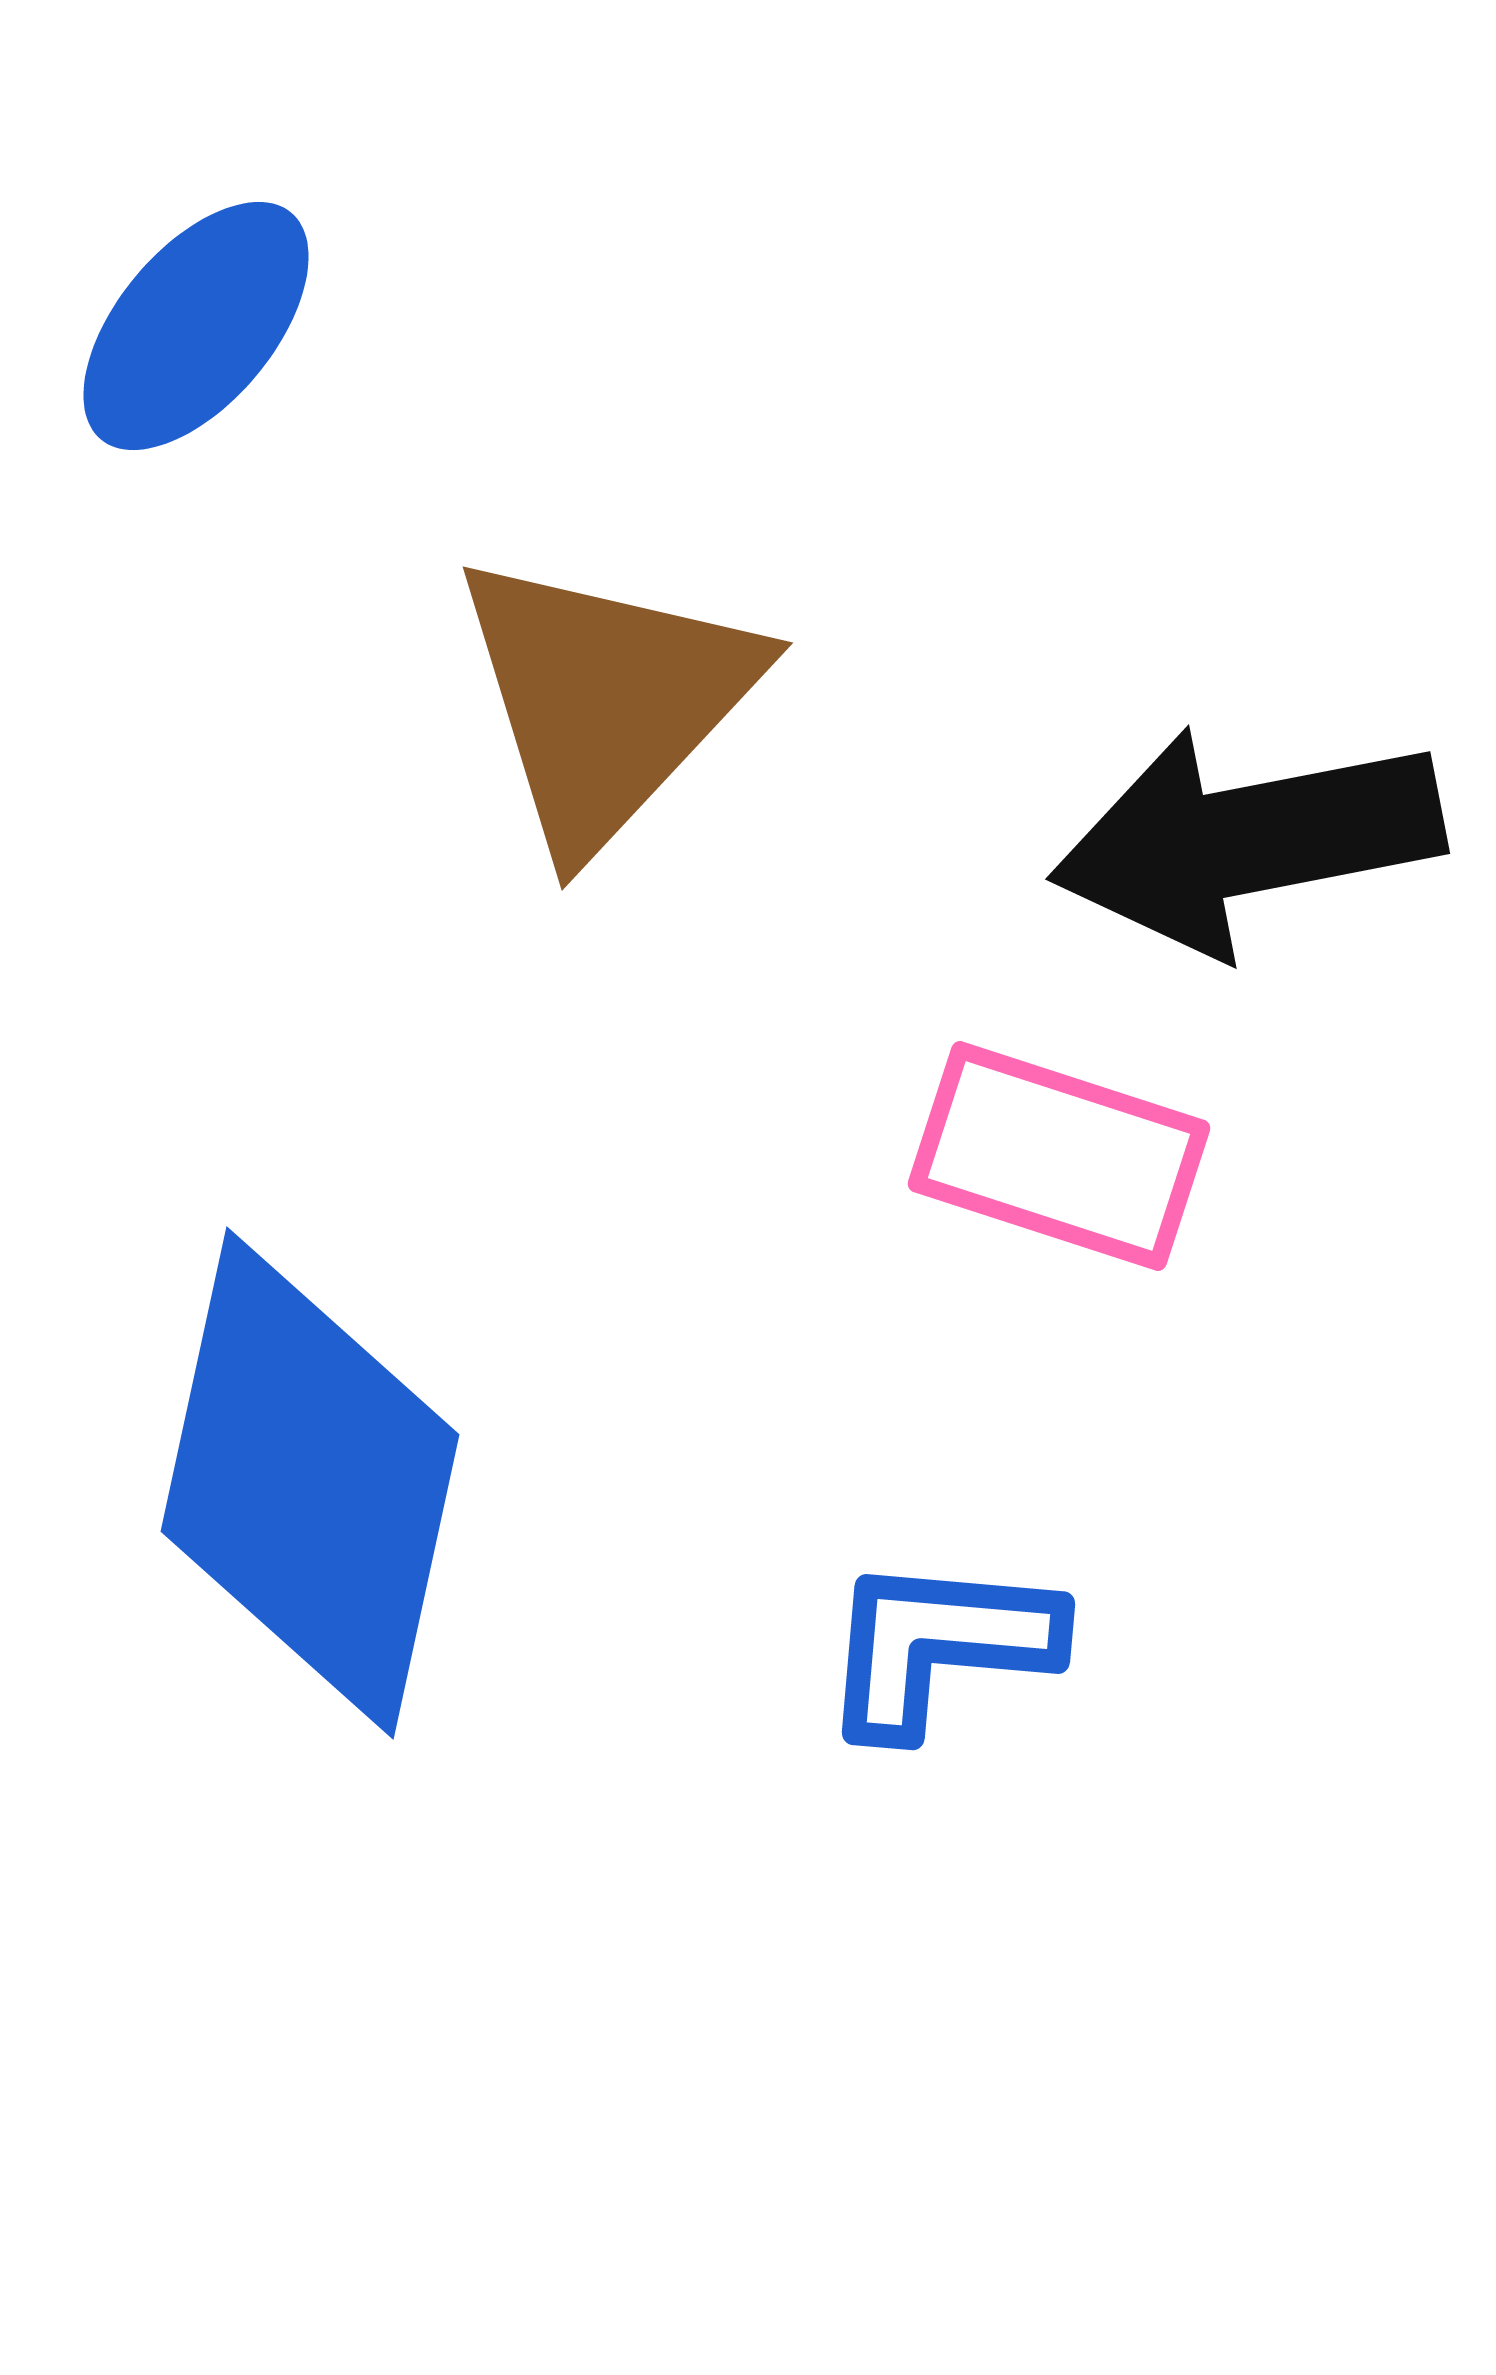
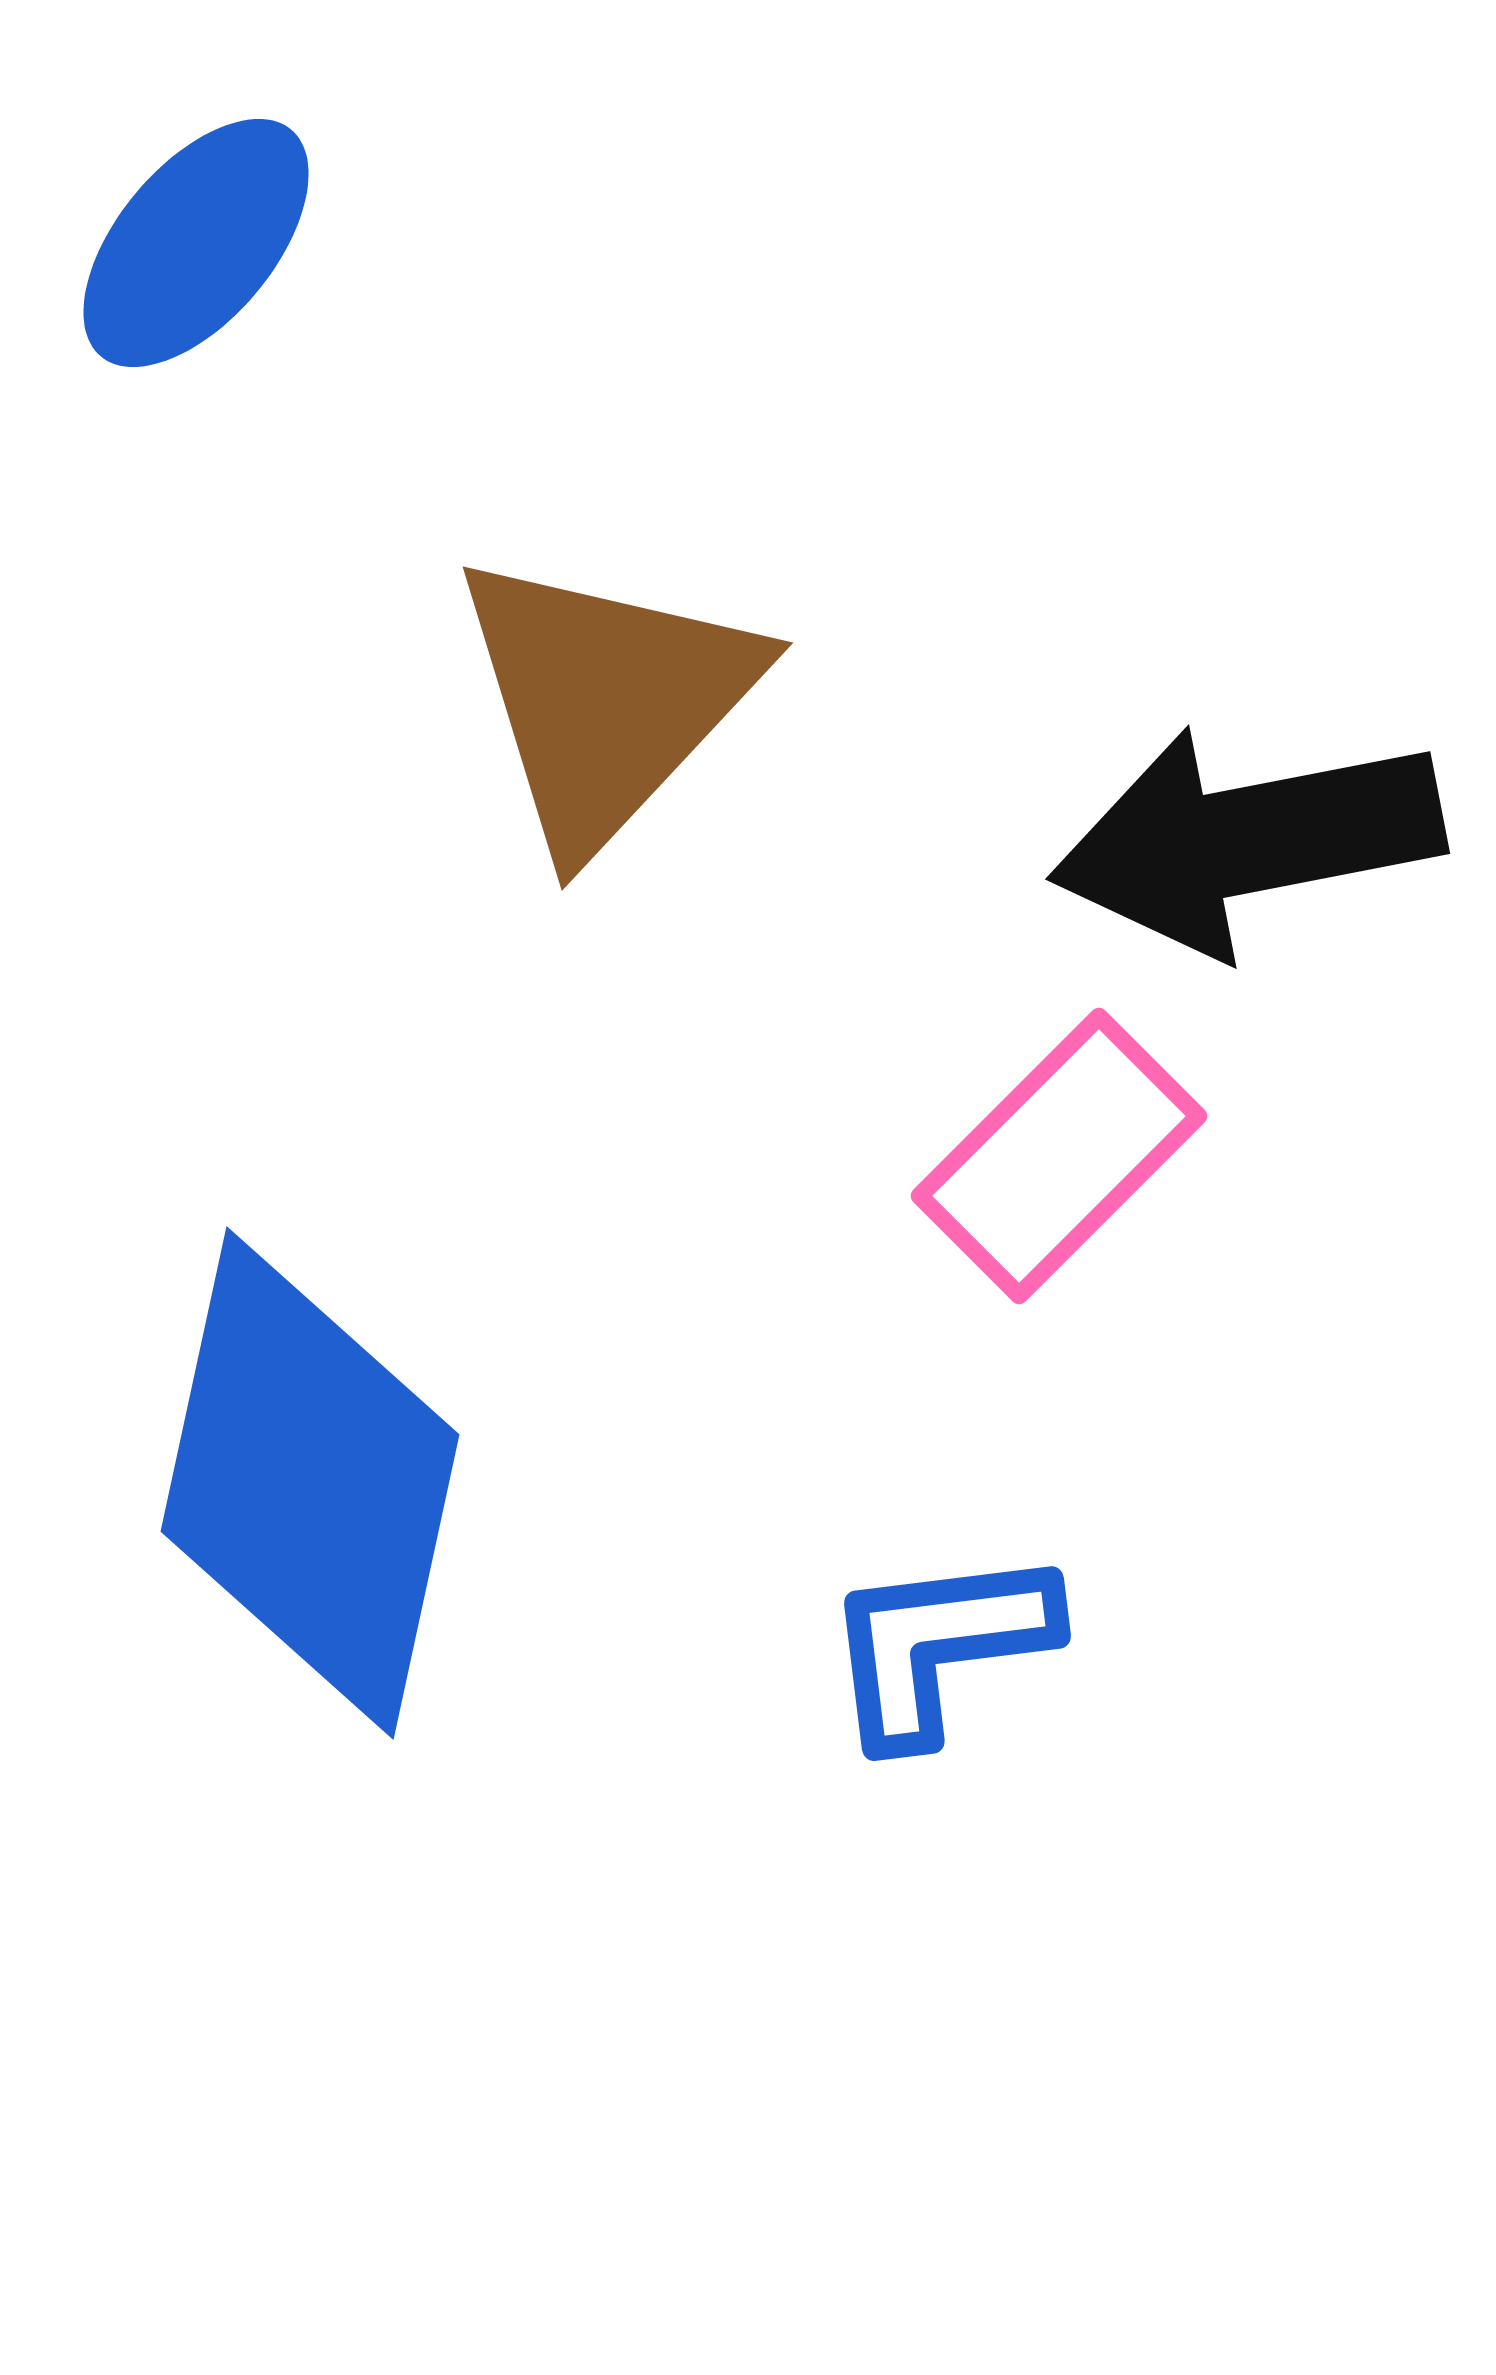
blue ellipse: moved 83 px up
pink rectangle: rotated 63 degrees counterclockwise
blue L-shape: rotated 12 degrees counterclockwise
